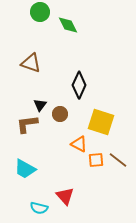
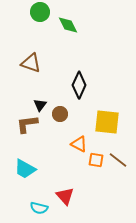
yellow square: moved 6 px right; rotated 12 degrees counterclockwise
orange square: rotated 14 degrees clockwise
